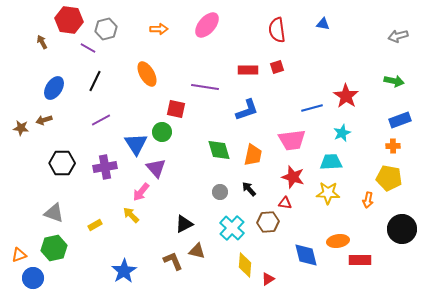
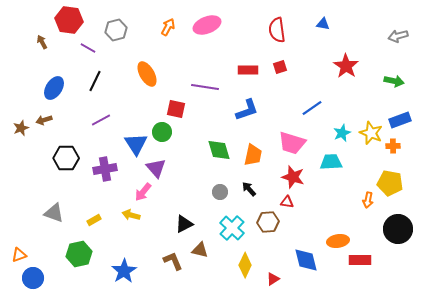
pink ellipse at (207, 25): rotated 28 degrees clockwise
gray hexagon at (106, 29): moved 10 px right, 1 px down
orange arrow at (159, 29): moved 9 px right, 2 px up; rotated 60 degrees counterclockwise
red square at (277, 67): moved 3 px right
red star at (346, 96): moved 30 px up
blue line at (312, 108): rotated 20 degrees counterclockwise
brown star at (21, 128): rotated 28 degrees counterclockwise
pink trapezoid at (292, 140): moved 3 px down; rotated 24 degrees clockwise
black hexagon at (62, 163): moved 4 px right, 5 px up
purple cross at (105, 167): moved 2 px down
yellow pentagon at (389, 178): moved 1 px right, 5 px down
pink arrow at (141, 192): moved 2 px right
yellow star at (328, 193): moved 43 px right, 60 px up; rotated 20 degrees clockwise
red triangle at (285, 203): moved 2 px right, 1 px up
yellow arrow at (131, 215): rotated 30 degrees counterclockwise
yellow rectangle at (95, 225): moved 1 px left, 5 px up
black circle at (402, 229): moved 4 px left
green hexagon at (54, 248): moved 25 px right, 6 px down
brown triangle at (197, 251): moved 3 px right, 1 px up
blue diamond at (306, 255): moved 5 px down
yellow diamond at (245, 265): rotated 20 degrees clockwise
red triangle at (268, 279): moved 5 px right
